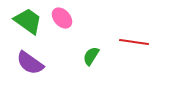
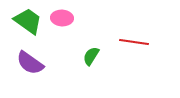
pink ellipse: rotated 45 degrees counterclockwise
